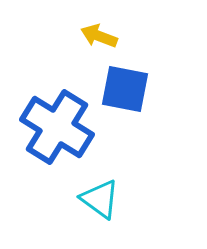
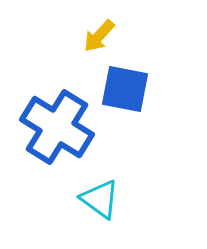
yellow arrow: rotated 69 degrees counterclockwise
